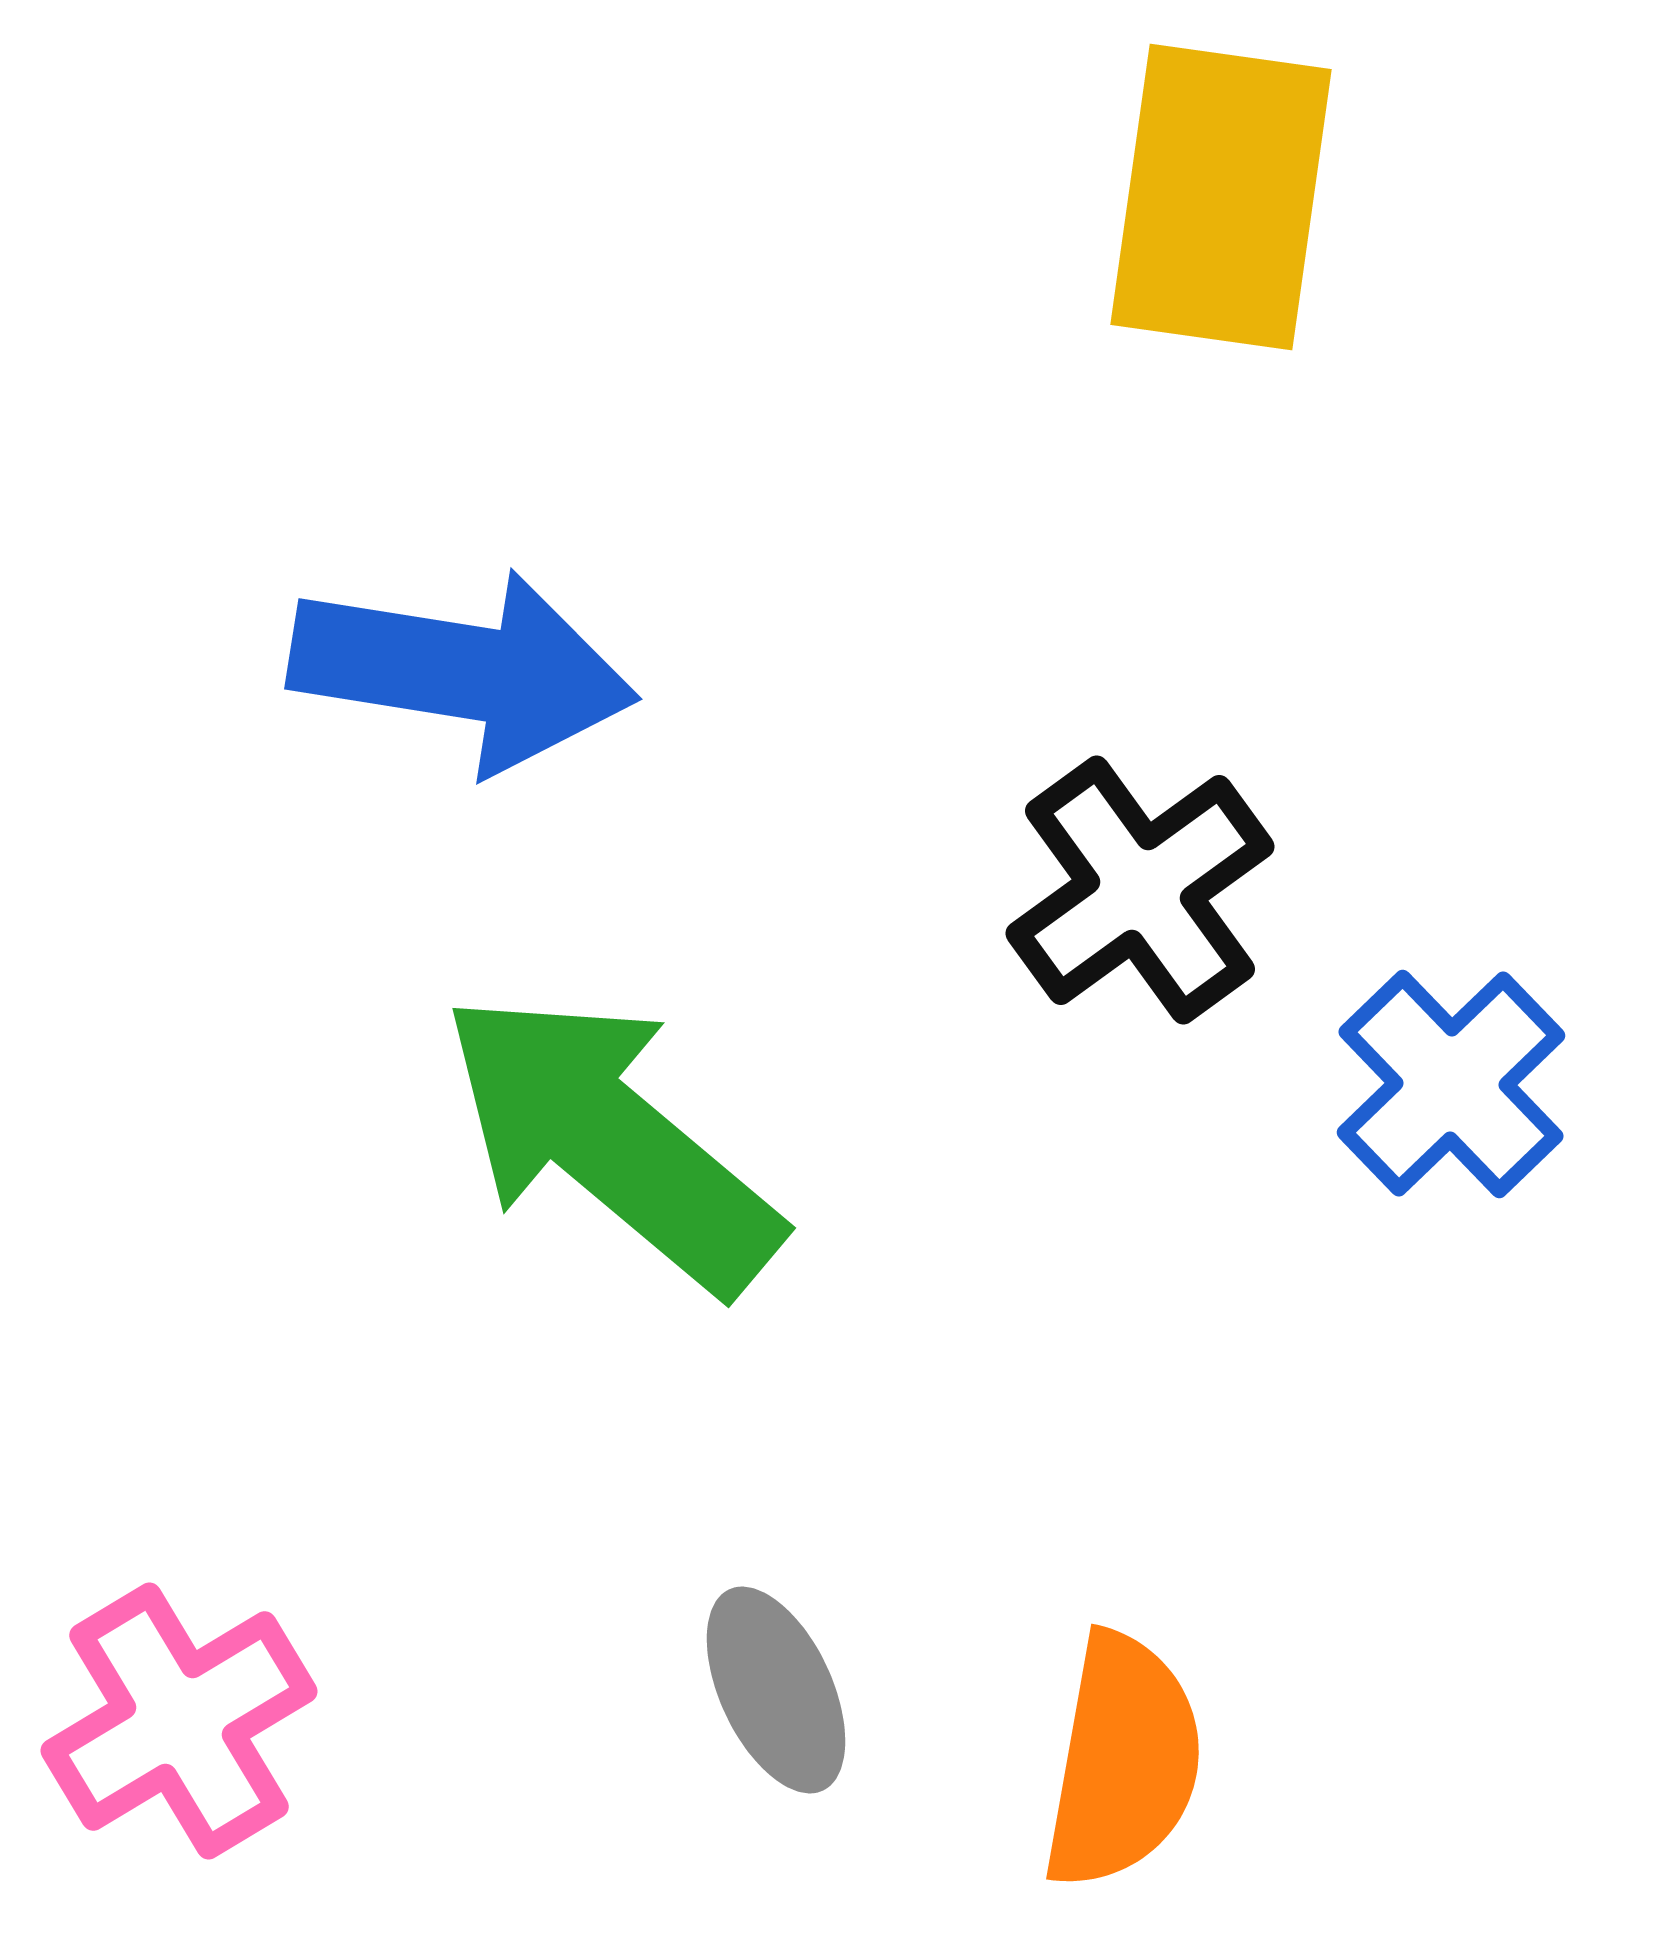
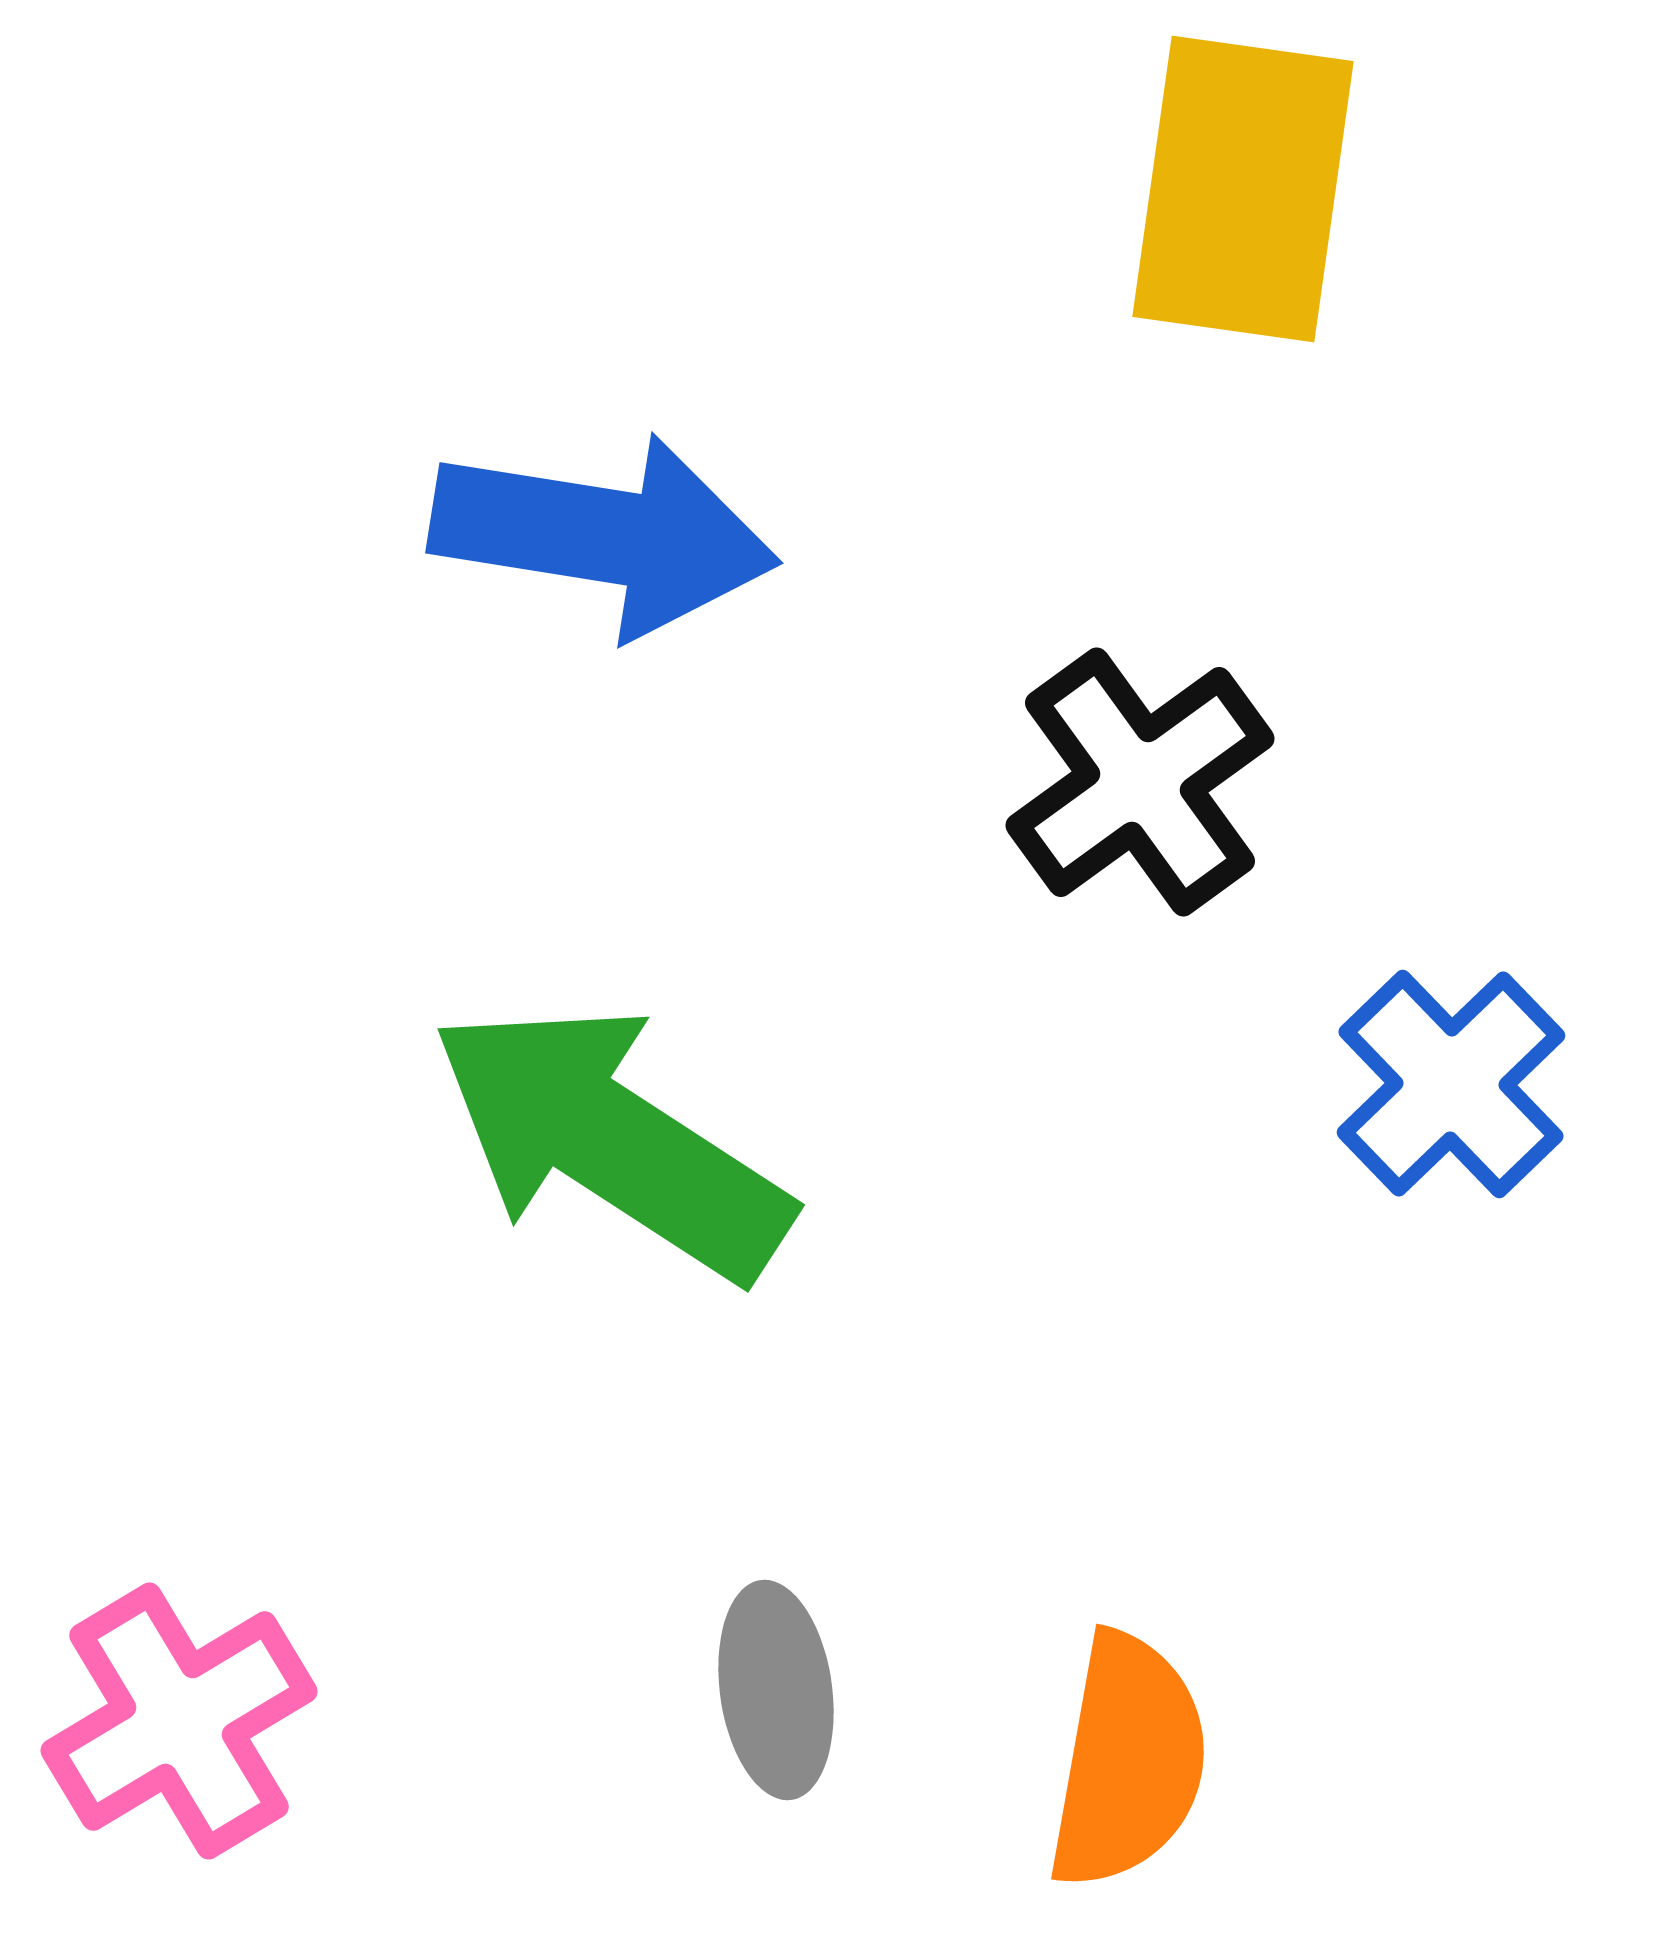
yellow rectangle: moved 22 px right, 8 px up
blue arrow: moved 141 px right, 136 px up
black cross: moved 108 px up
green arrow: rotated 7 degrees counterclockwise
gray ellipse: rotated 17 degrees clockwise
orange semicircle: moved 5 px right
